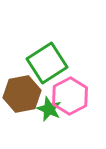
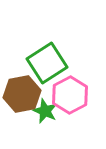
pink hexagon: moved 1 px up
green star: moved 4 px left, 2 px down
